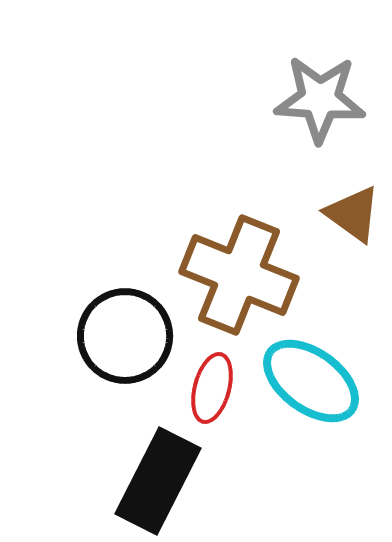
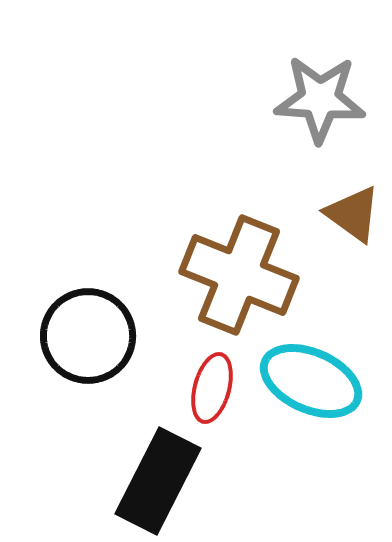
black circle: moved 37 px left
cyan ellipse: rotated 12 degrees counterclockwise
